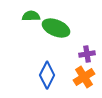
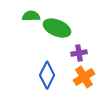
green ellipse: moved 1 px right
purple cross: moved 8 px left, 1 px up
